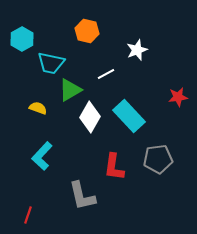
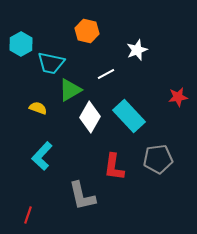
cyan hexagon: moved 1 px left, 5 px down
